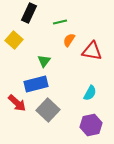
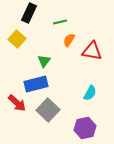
yellow square: moved 3 px right, 1 px up
purple hexagon: moved 6 px left, 3 px down
